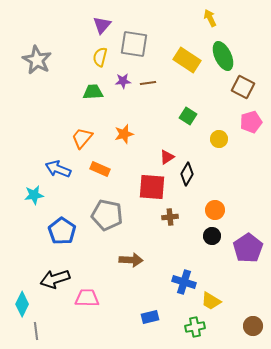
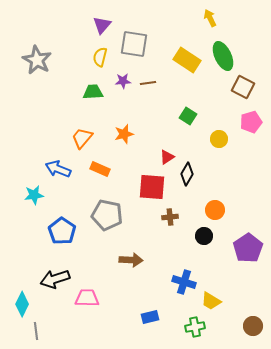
black circle: moved 8 px left
